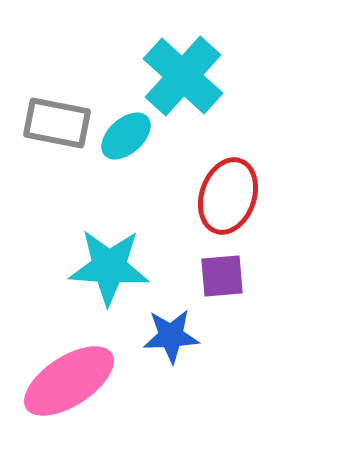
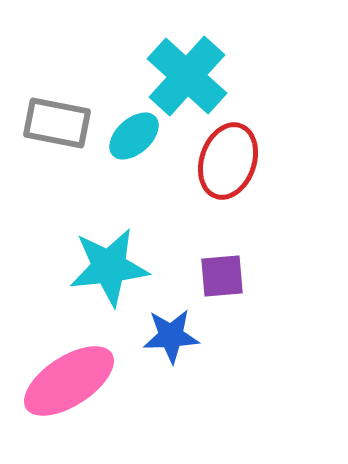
cyan cross: moved 4 px right
cyan ellipse: moved 8 px right
red ellipse: moved 35 px up
cyan star: rotated 10 degrees counterclockwise
